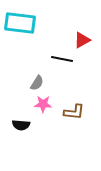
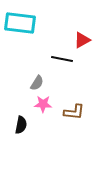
black semicircle: rotated 84 degrees counterclockwise
